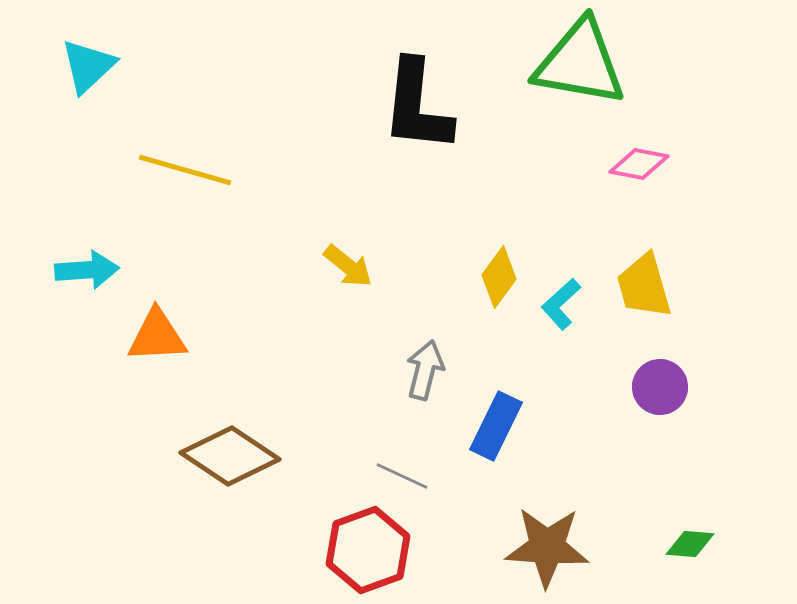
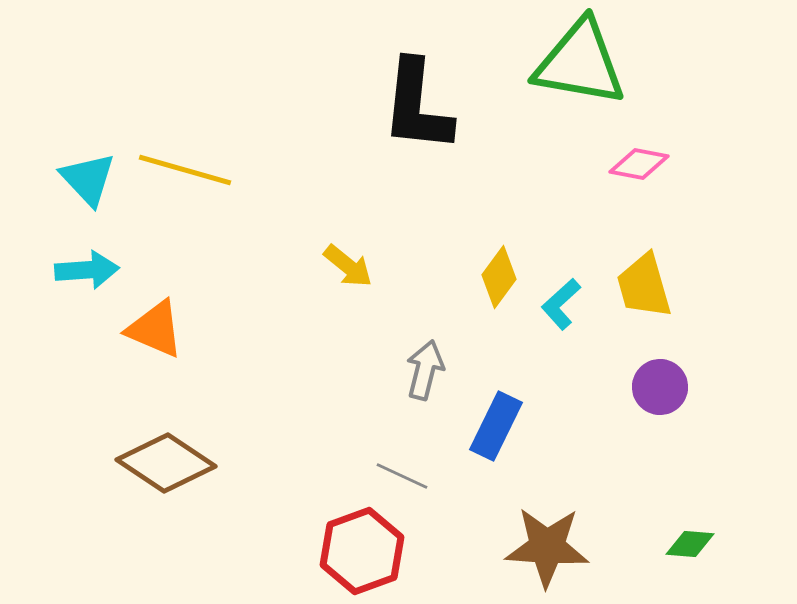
cyan triangle: moved 113 px down; rotated 30 degrees counterclockwise
orange triangle: moved 2 px left, 7 px up; rotated 26 degrees clockwise
brown diamond: moved 64 px left, 7 px down
red hexagon: moved 6 px left, 1 px down
